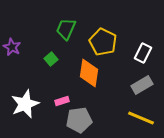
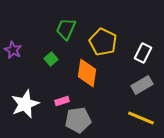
purple star: moved 1 px right, 3 px down
orange diamond: moved 2 px left
gray pentagon: moved 1 px left
